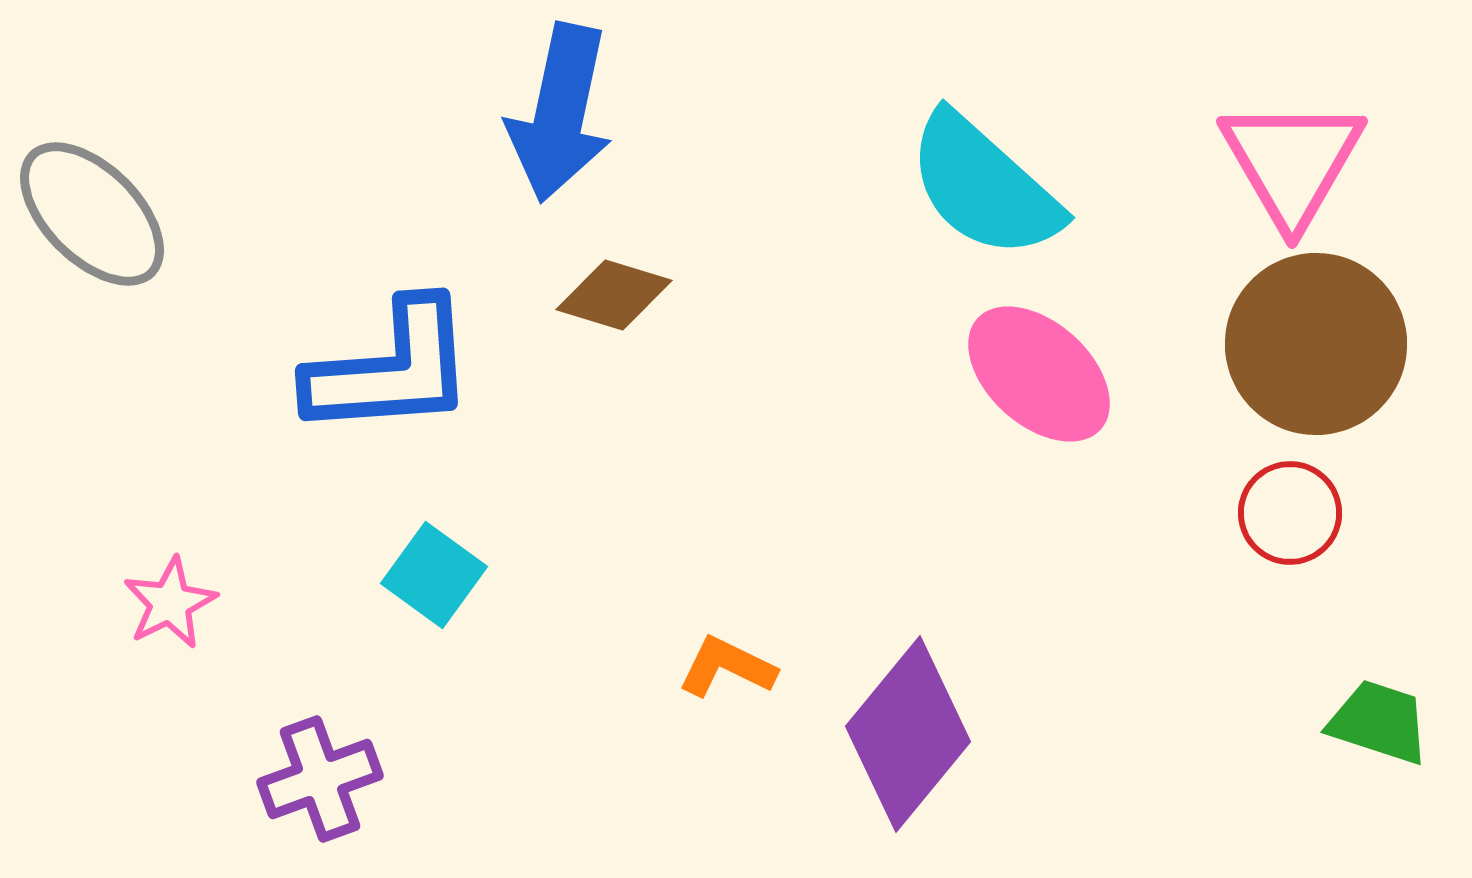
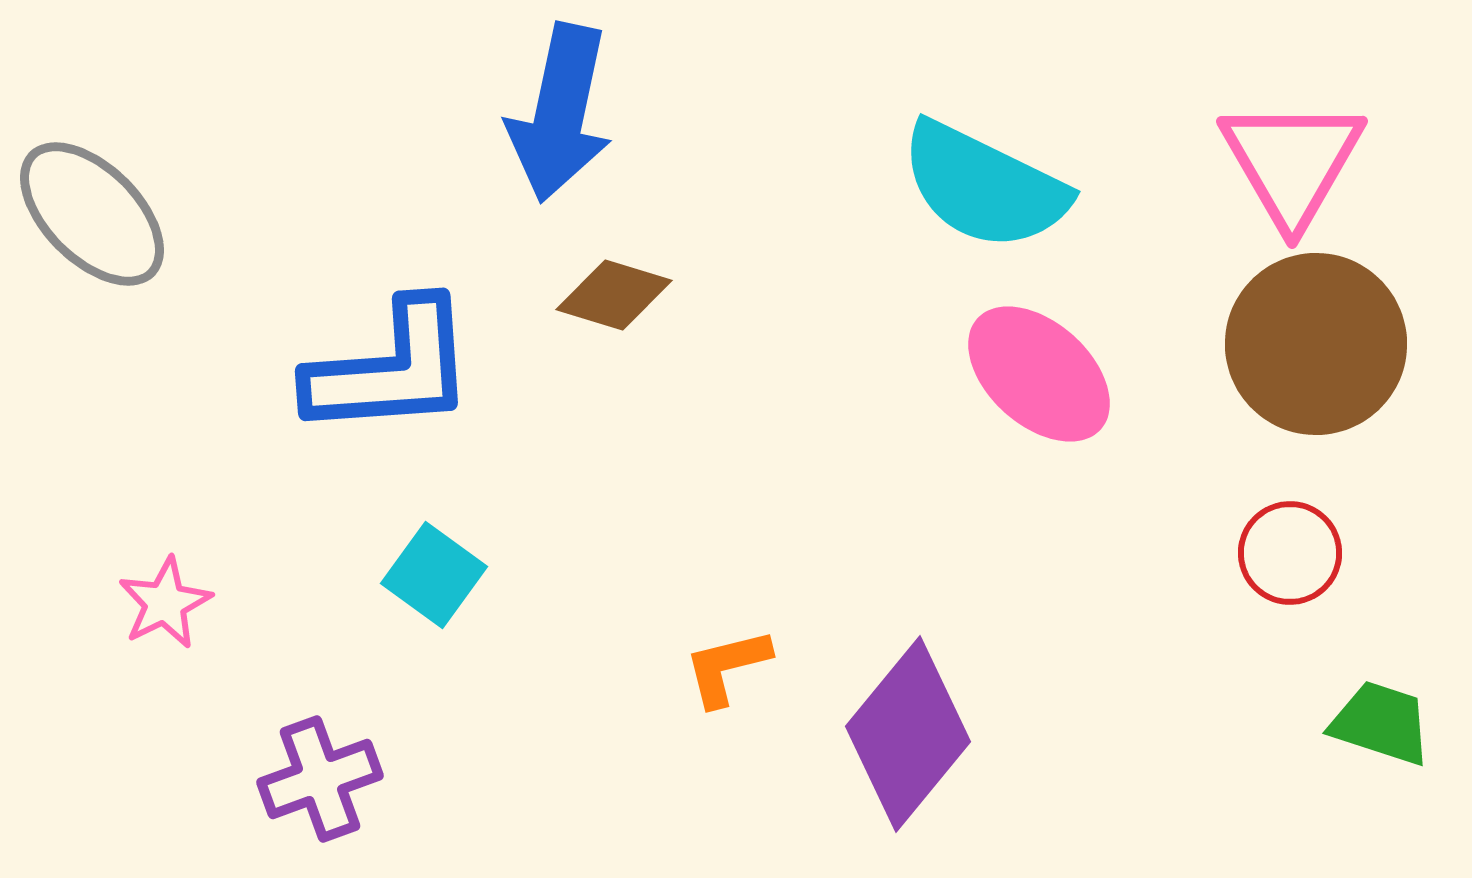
cyan semicircle: rotated 16 degrees counterclockwise
red circle: moved 40 px down
pink star: moved 5 px left
orange L-shape: rotated 40 degrees counterclockwise
green trapezoid: moved 2 px right, 1 px down
